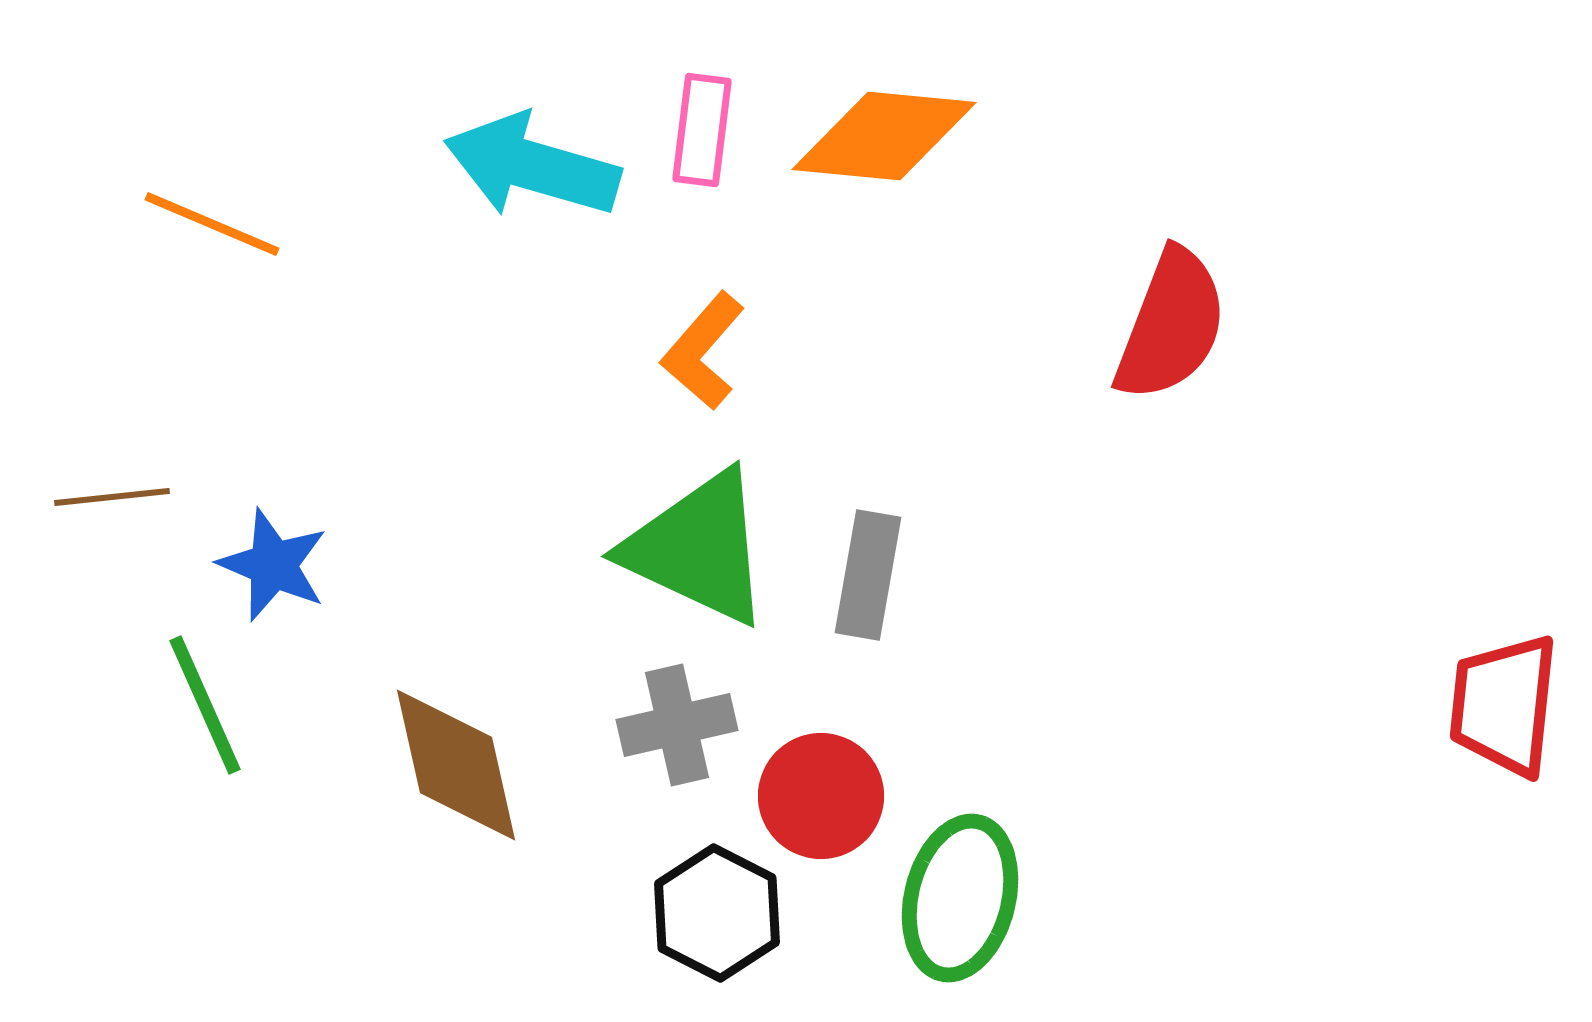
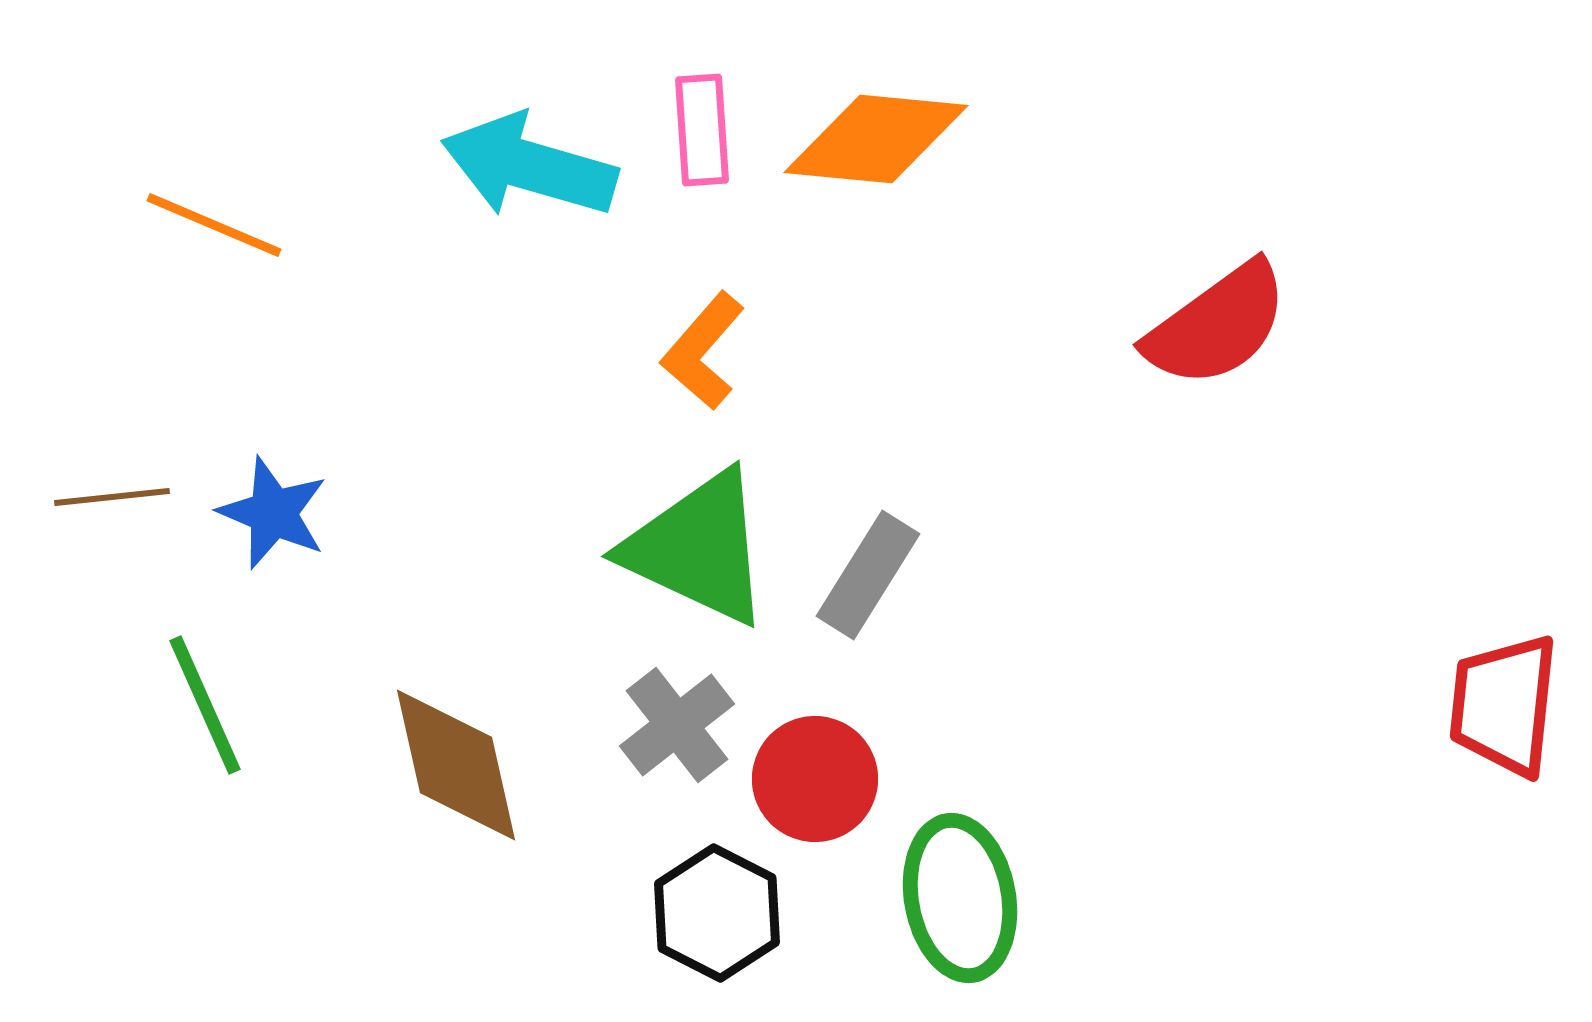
pink rectangle: rotated 11 degrees counterclockwise
orange diamond: moved 8 px left, 3 px down
cyan arrow: moved 3 px left
orange line: moved 2 px right, 1 px down
red semicircle: moved 46 px right; rotated 33 degrees clockwise
blue star: moved 52 px up
gray rectangle: rotated 22 degrees clockwise
gray cross: rotated 25 degrees counterclockwise
red circle: moved 6 px left, 17 px up
green ellipse: rotated 24 degrees counterclockwise
